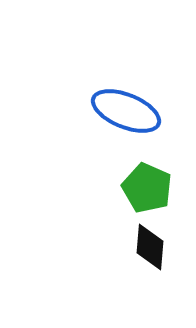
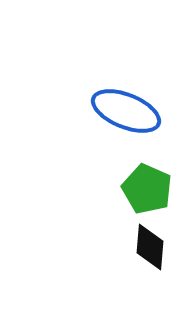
green pentagon: moved 1 px down
